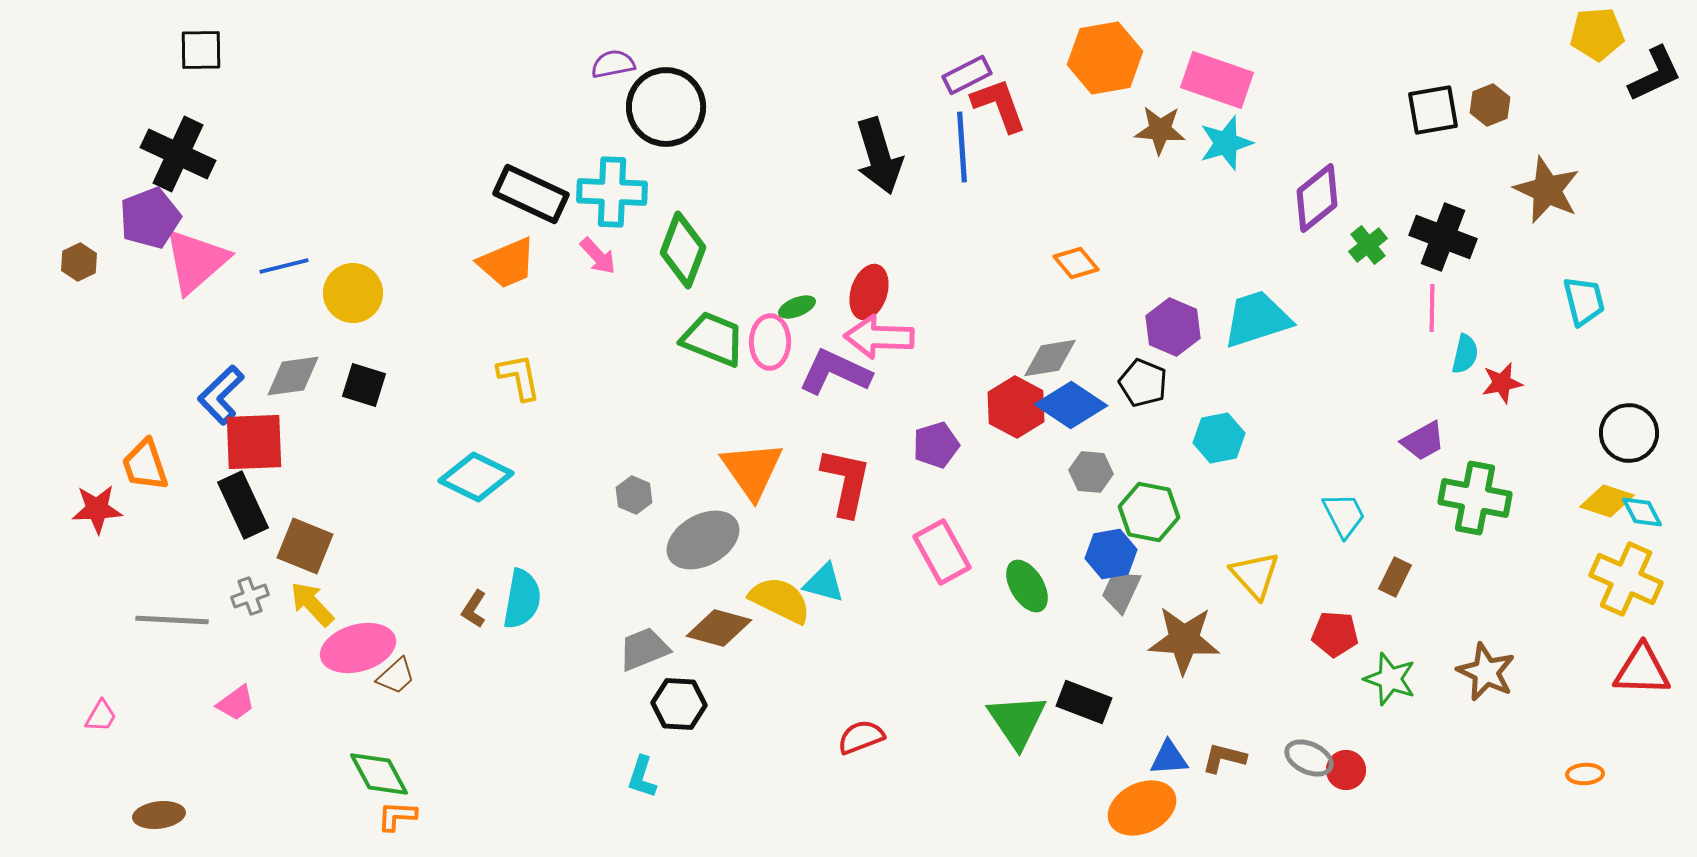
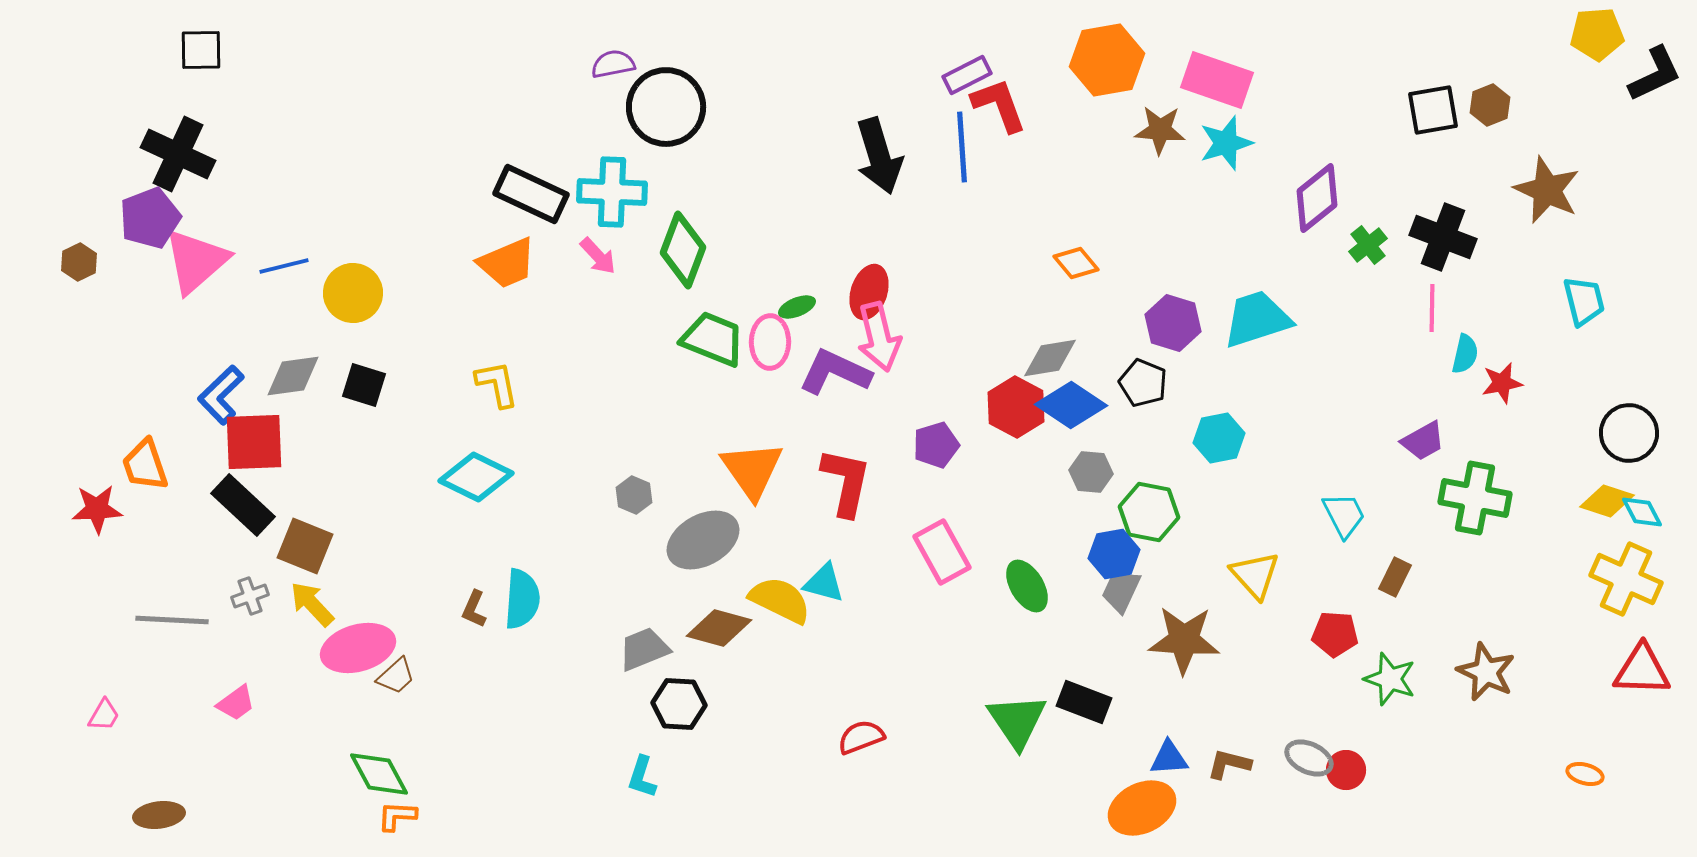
orange hexagon at (1105, 58): moved 2 px right, 2 px down
purple hexagon at (1173, 327): moved 4 px up; rotated 6 degrees counterclockwise
pink arrow at (879, 337): rotated 106 degrees counterclockwise
yellow L-shape at (519, 377): moved 22 px left, 7 px down
black rectangle at (243, 505): rotated 22 degrees counterclockwise
blue hexagon at (1111, 554): moved 3 px right
cyan semicircle at (522, 599): rotated 6 degrees counterclockwise
brown L-shape at (474, 609): rotated 9 degrees counterclockwise
pink trapezoid at (101, 716): moved 3 px right, 1 px up
brown L-shape at (1224, 758): moved 5 px right, 6 px down
orange ellipse at (1585, 774): rotated 18 degrees clockwise
